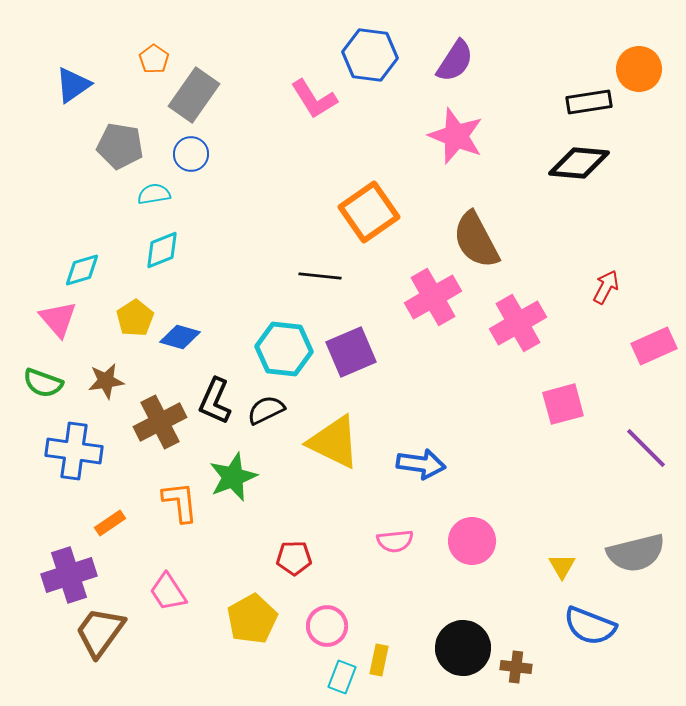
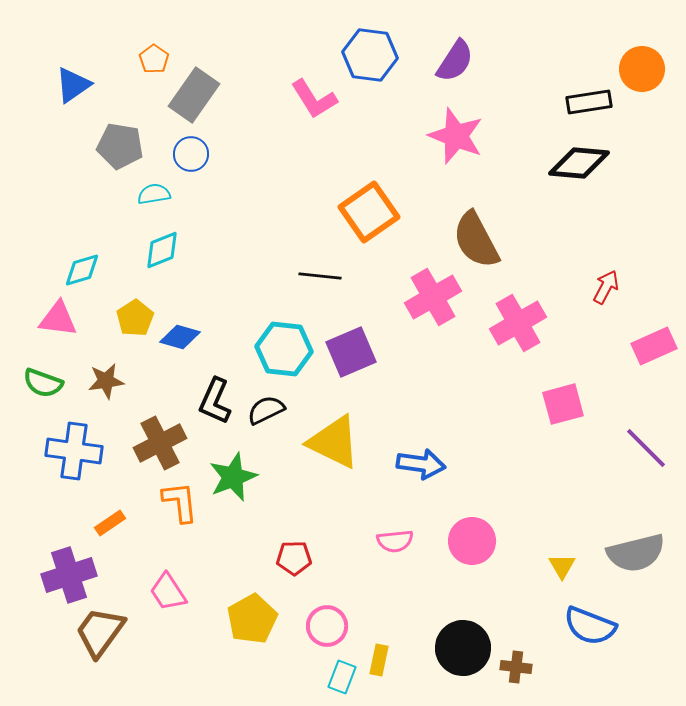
orange circle at (639, 69): moved 3 px right
pink triangle at (58, 319): rotated 42 degrees counterclockwise
brown cross at (160, 422): moved 21 px down
